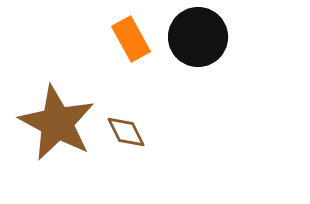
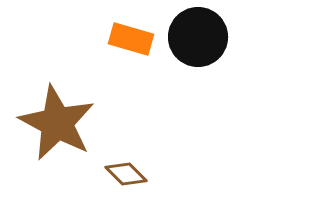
orange rectangle: rotated 45 degrees counterclockwise
brown diamond: moved 42 px down; rotated 18 degrees counterclockwise
